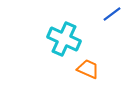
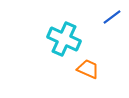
blue line: moved 3 px down
